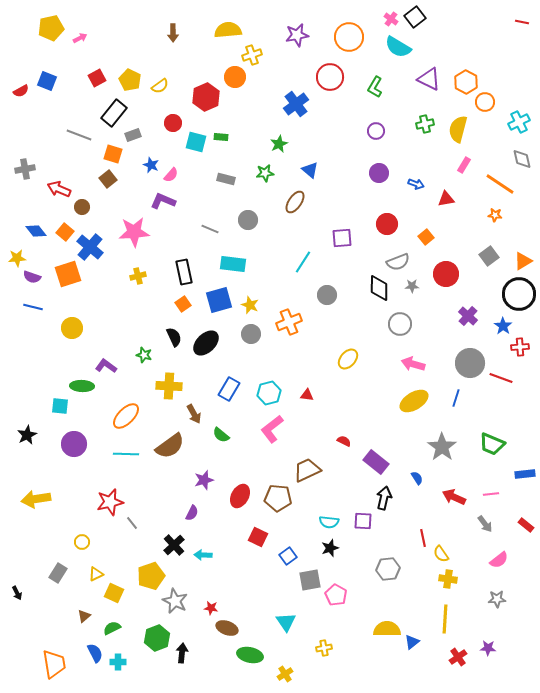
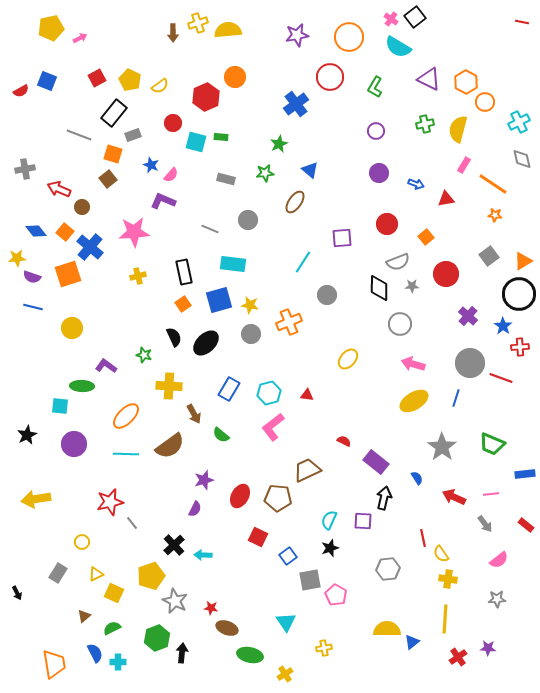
yellow cross at (252, 55): moved 54 px left, 32 px up
orange line at (500, 184): moved 7 px left
yellow star at (250, 305): rotated 12 degrees counterclockwise
pink L-shape at (272, 429): moved 1 px right, 2 px up
purple semicircle at (192, 513): moved 3 px right, 4 px up
cyan semicircle at (329, 522): moved 2 px up; rotated 108 degrees clockwise
